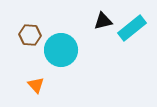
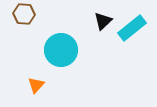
black triangle: rotated 30 degrees counterclockwise
brown hexagon: moved 6 px left, 21 px up
orange triangle: rotated 24 degrees clockwise
